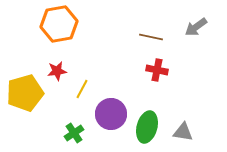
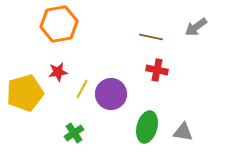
red star: moved 1 px right, 1 px down
purple circle: moved 20 px up
